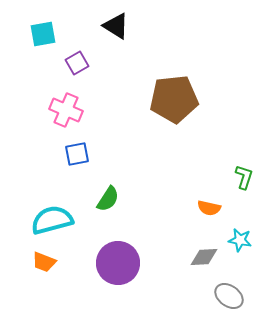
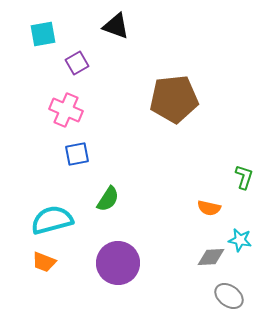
black triangle: rotated 12 degrees counterclockwise
gray diamond: moved 7 px right
